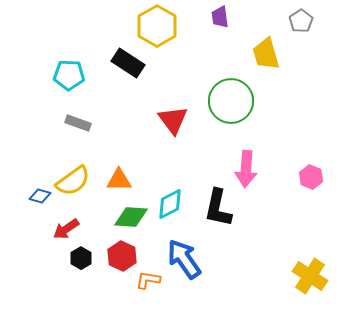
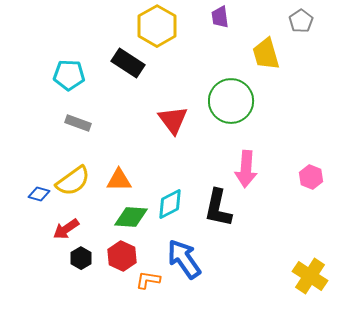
blue diamond: moved 1 px left, 2 px up
